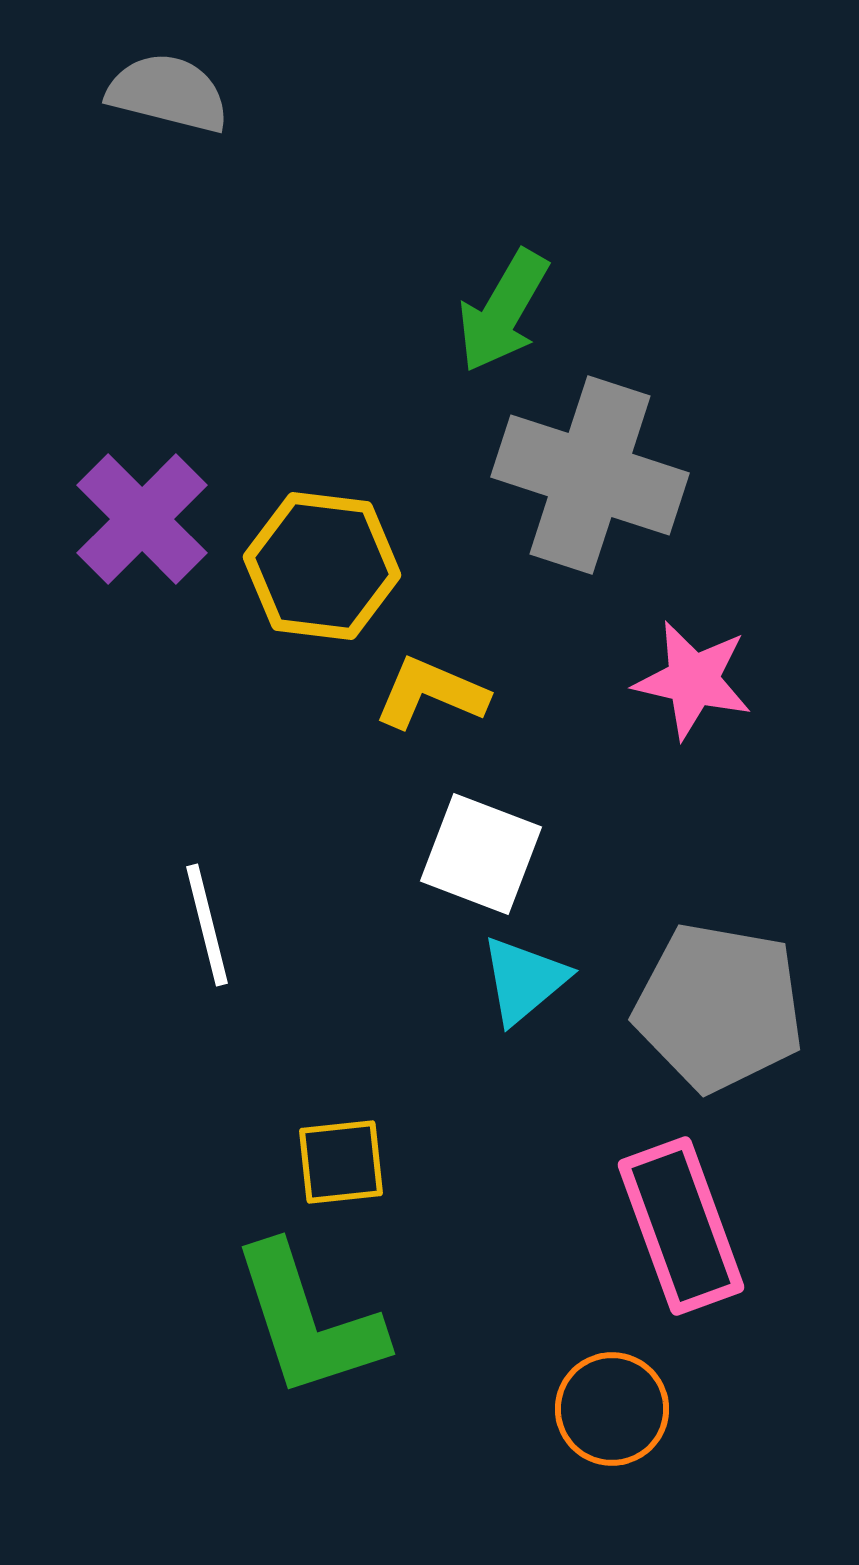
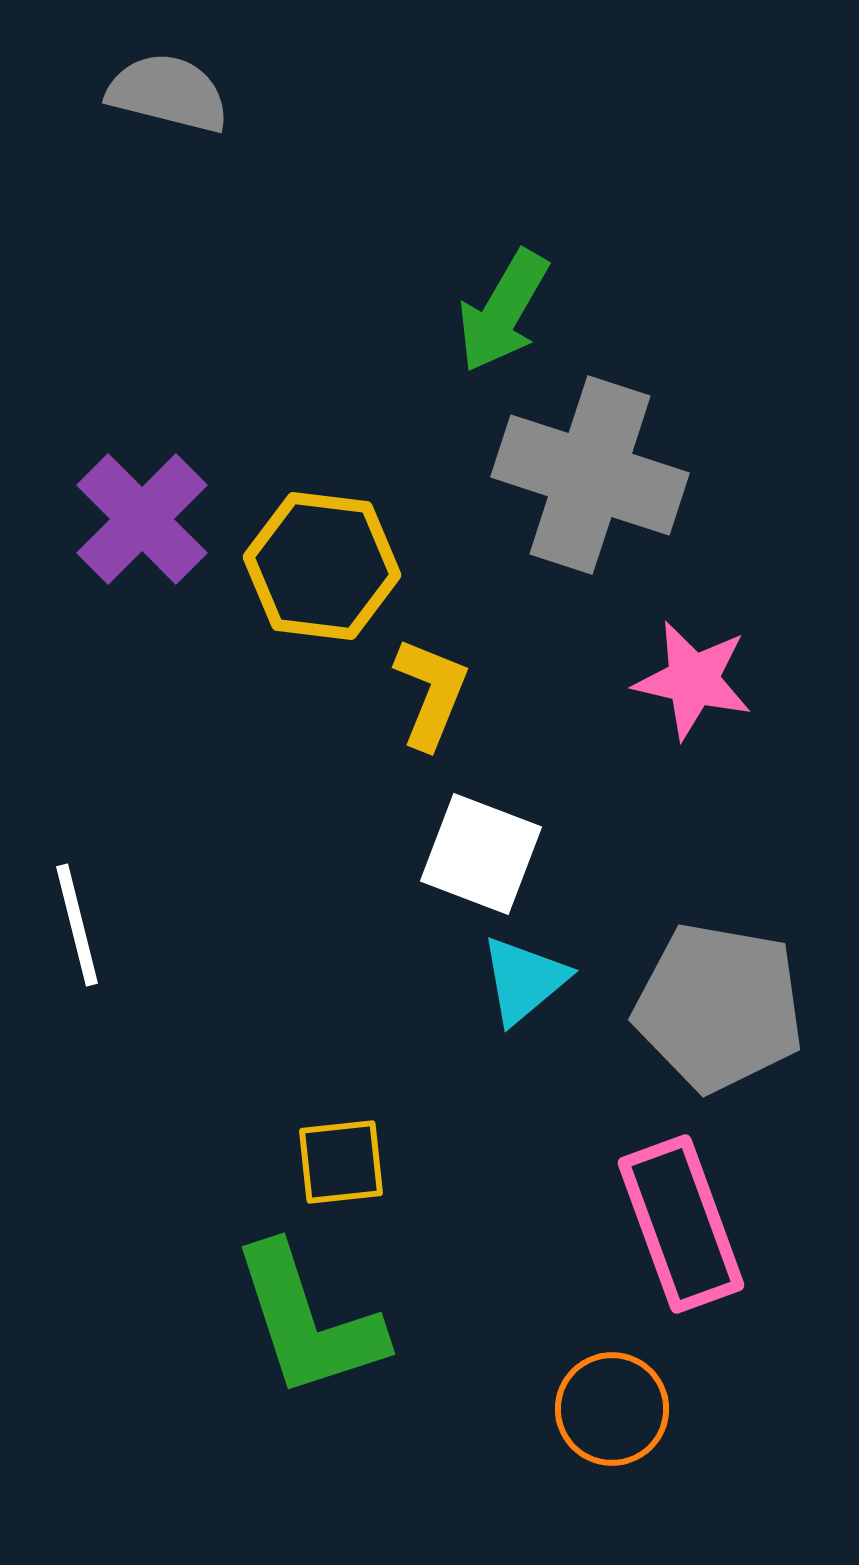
yellow L-shape: rotated 89 degrees clockwise
white line: moved 130 px left
pink rectangle: moved 2 px up
